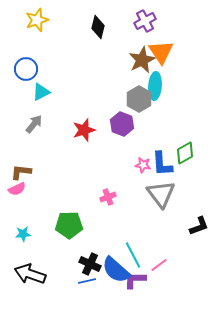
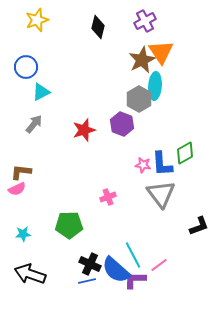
blue circle: moved 2 px up
